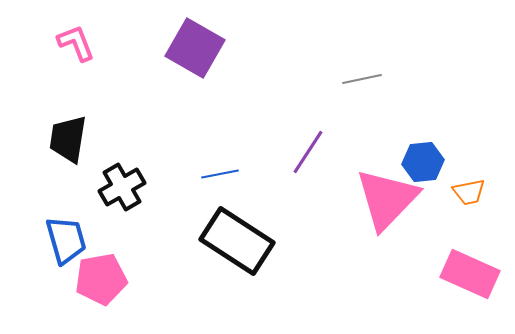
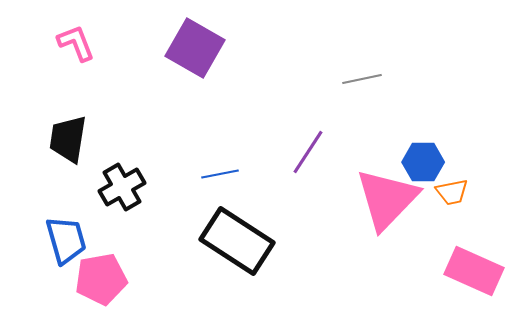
blue hexagon: rotated 6 degrees clockwise
orange trapezoid: moved 17 px left
pink rectangle: moved 4 px right, 3 px up
